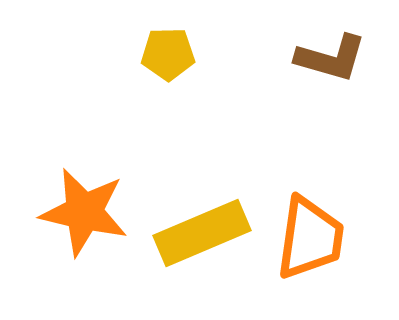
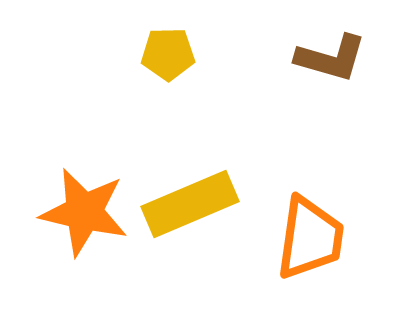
yellow rectangle: moved 12 px left, 29 px up
